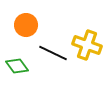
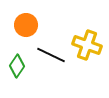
black line: moved 2 px left, 2 px down
green diamond: rotated 70 degrees clockwise
